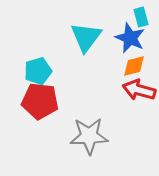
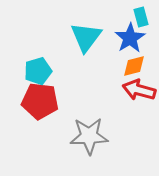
blue star: rotated 16 degrees clockwise
